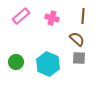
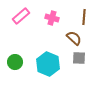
brown line: moved 1 px right, 1 px down
brown semicircle: moved 3 px left, 1 px up
green circle: moved 1 px left
